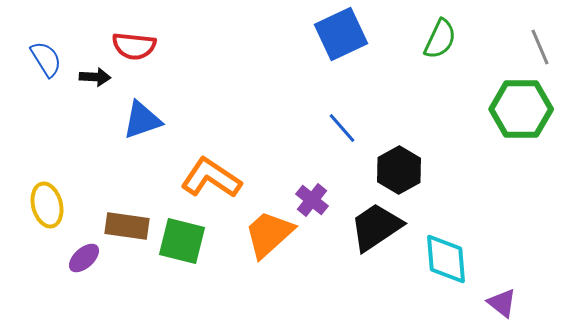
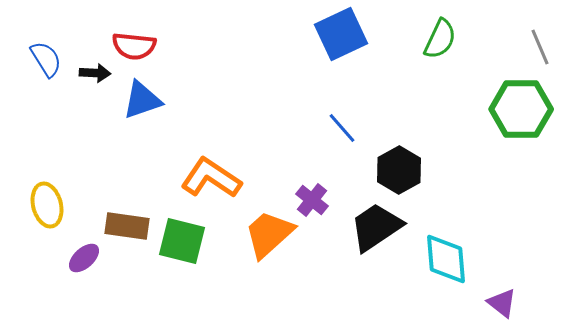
black arrow: moved 4 px up
blue triangle: moved 20 px up
